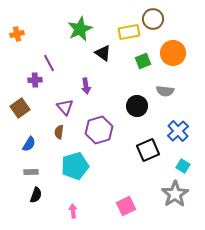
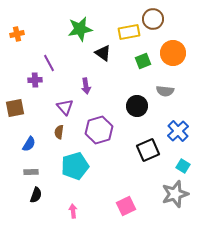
green star: rotated 15 degrees clockwise
brown square: moved 5 px left; rotated 24 degrees clockwise
gray star: rotated 16 degrees clockwise
